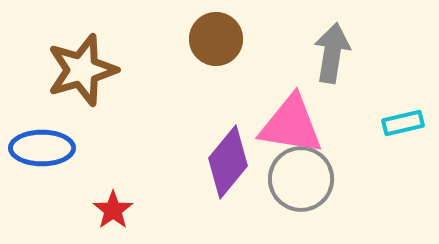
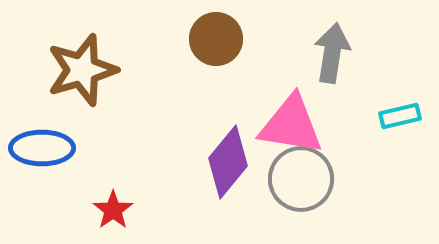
cyan rectangle: moved 3 px left, 7 px up
